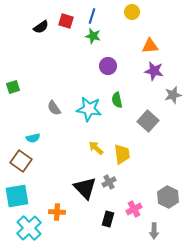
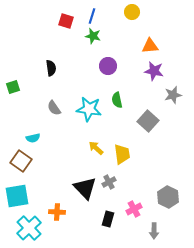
black semicircle: moved 10 px right, 41 px down; rotated 63 degrees counterclockwise
